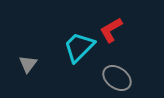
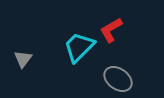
gray triangle: moved 5 px left, 5 px up
gray ellipse: moved 1 px right, 1 px down
